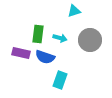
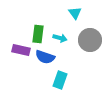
cyan triangle: moved 1 px right, 2 px down; rotated 48 degrees counterclockwise
purple rectangle: moved 3 px up
